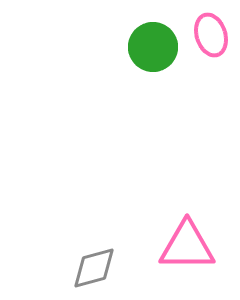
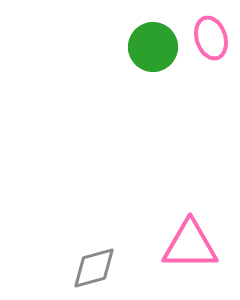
pink ellipse: moved 3 px down
pink triangle: moved 3 px right, 1 px up
